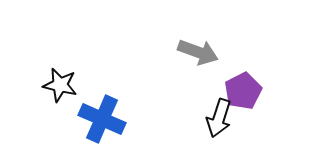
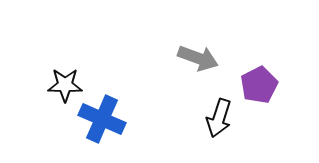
gray arrow: moved 6 px down
black star: moved 5 px right; rotated 12 degrees counterclockwise
purple pentagon: moved 16 px right, 6 px up
